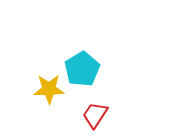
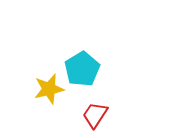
yellow star: rotated 12 degrees counterclockwise
